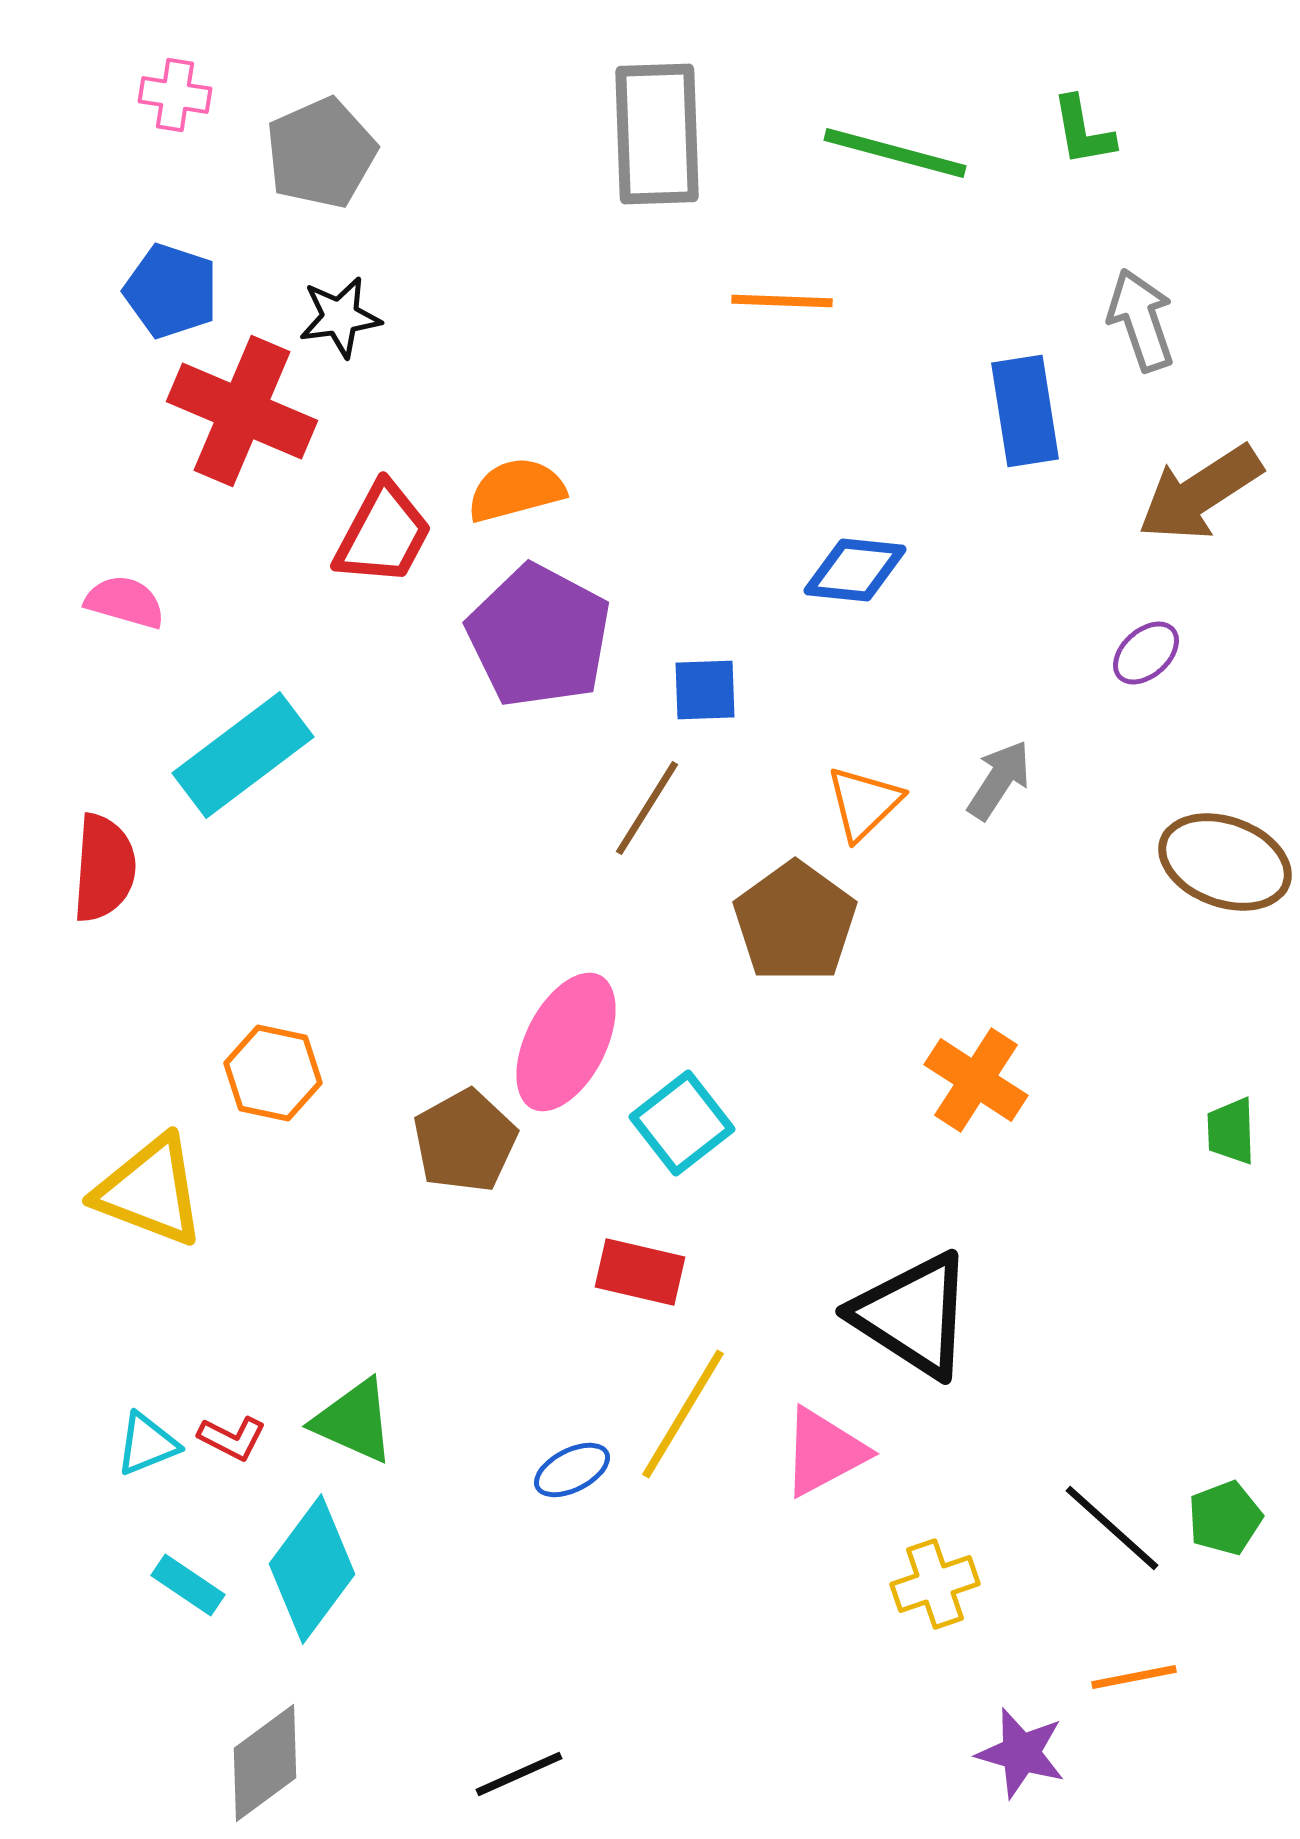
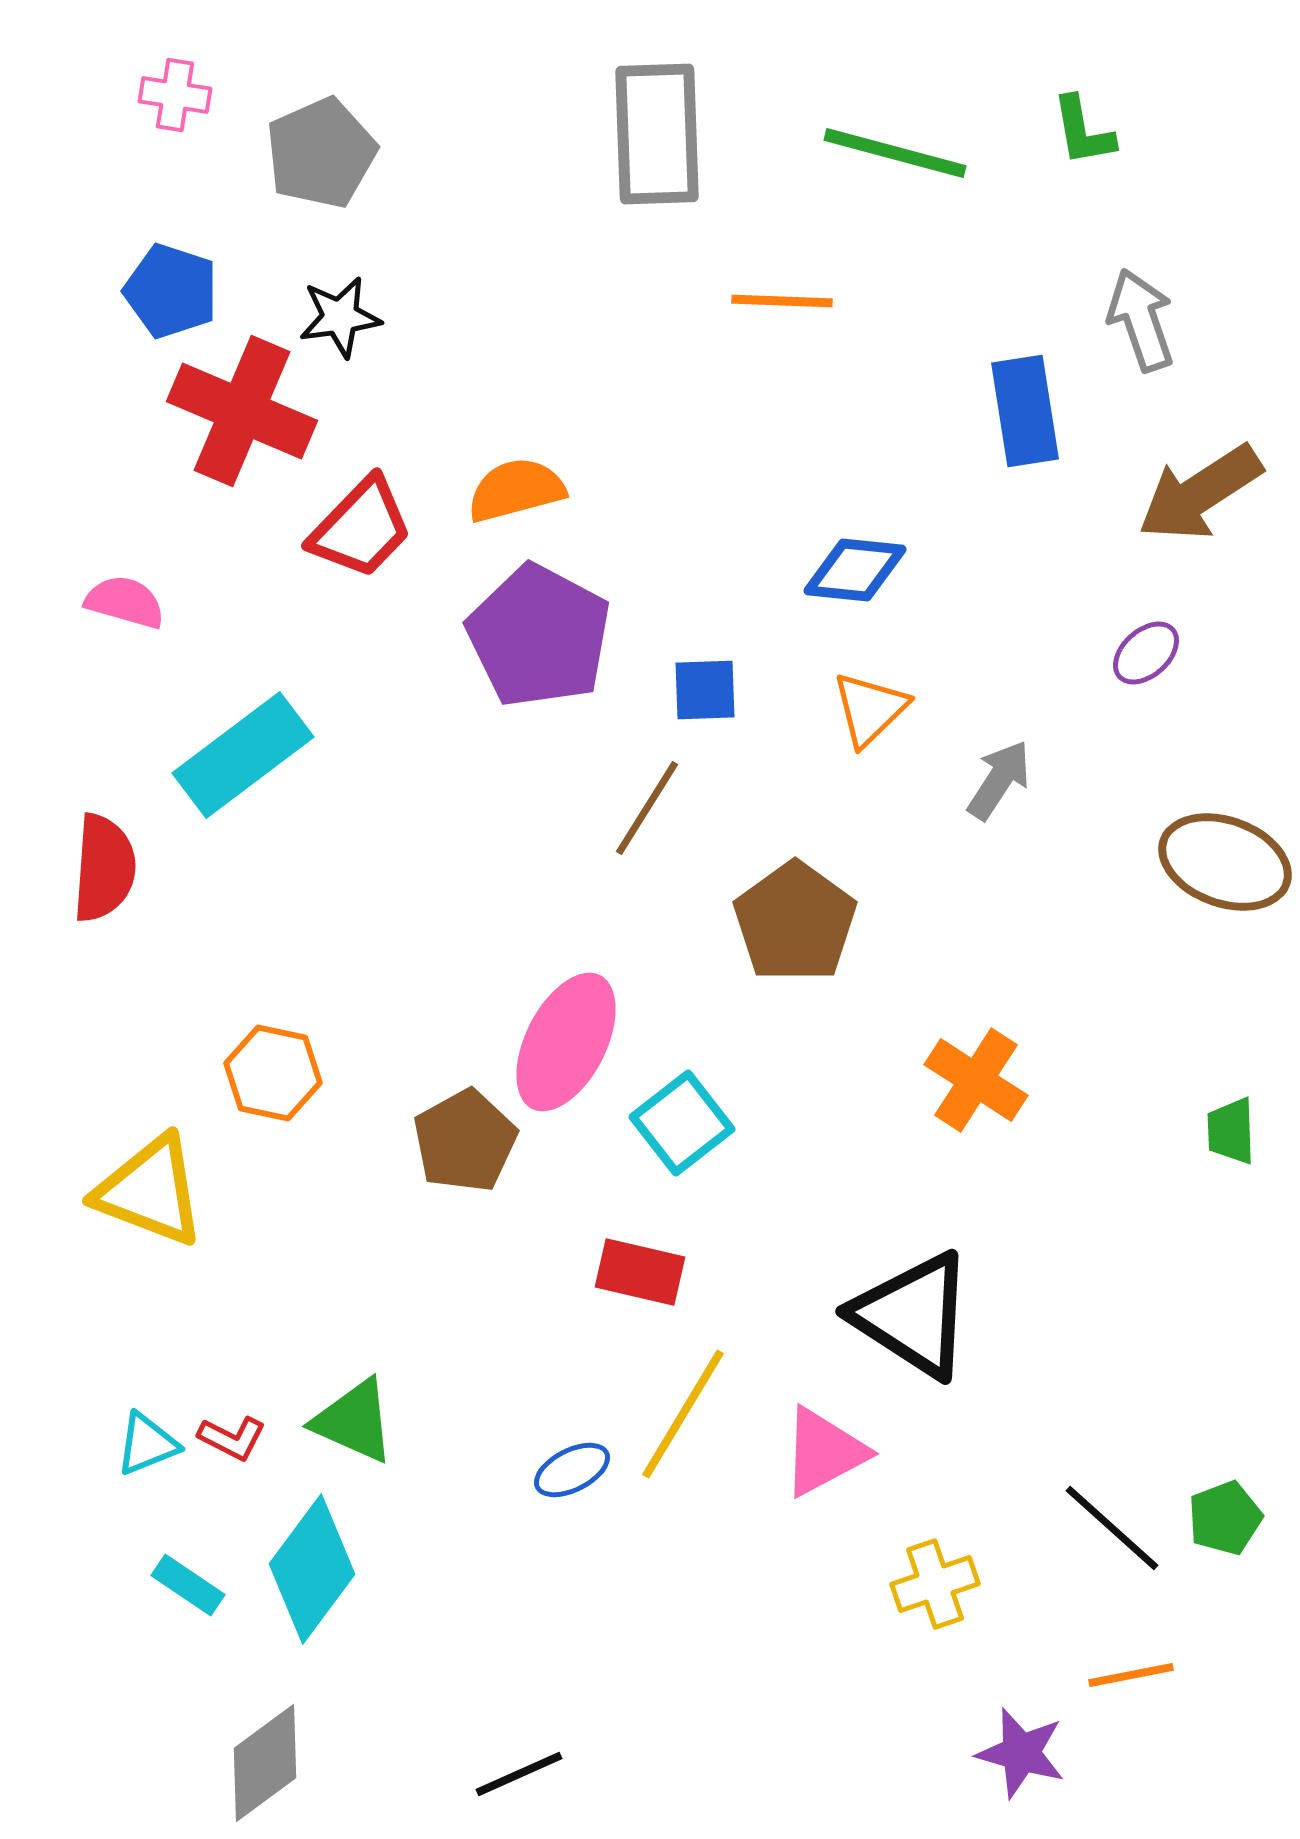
red trapezoid at (383, 534): moved 22 px left, 6 px up; rotated 16 degrees clockwise
orange triangle at (864, 803): moved 6 px right, 94 px up
orange line at (1134, 1677): moved 3 px left, 2 px up
